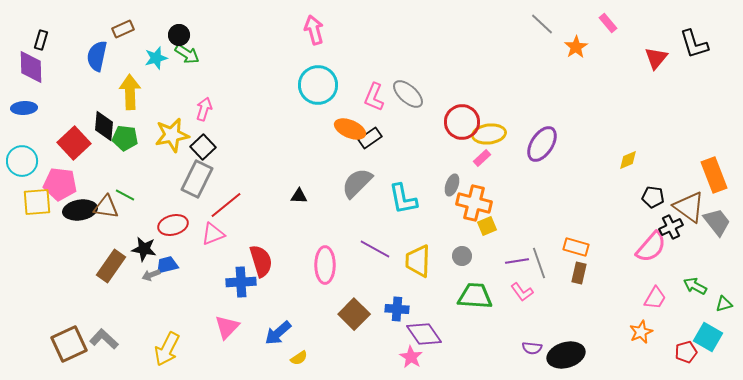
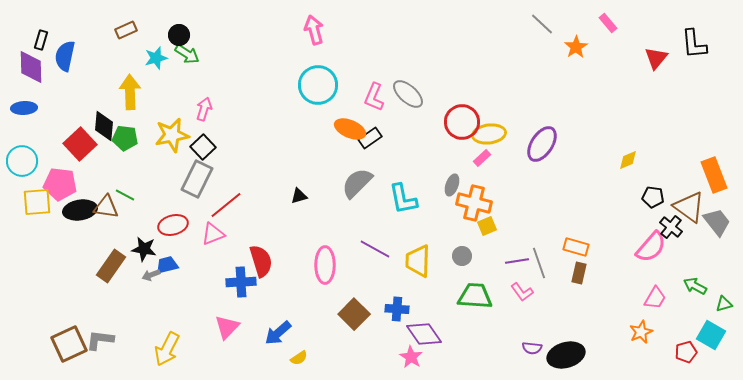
brown rectangle at (123, 29): moved 3 px right, 1 px down
black L-shape at (694, 44): rotated 12 degrees clockwise
blue semicircle at (97, 56): moved 32 px left
red square at (74, 143): moved 6 px right, 1 px down
black triangle at (299, 196): rotated 18 degrees counterclockwise
black cross at (671, 227): rotated 25 degrees counterclockwise
cyan square at (708, 337): moved 3 px right, 2 px up
gray L-shape at (104, 339): moved 4 px left, 1 px down; rotated 36 degrees counterclockwise
